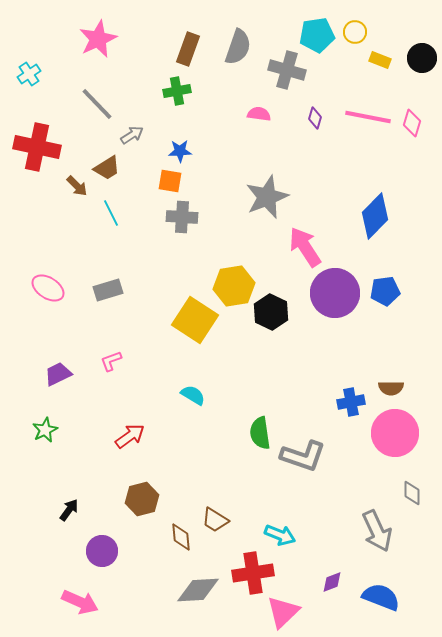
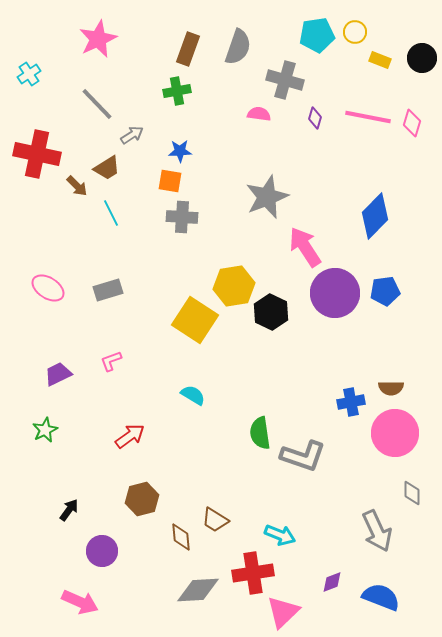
gray cross at (287, 70): moved 2 px left, 10 px down
red cross at (37, 147): moved 7 px down
